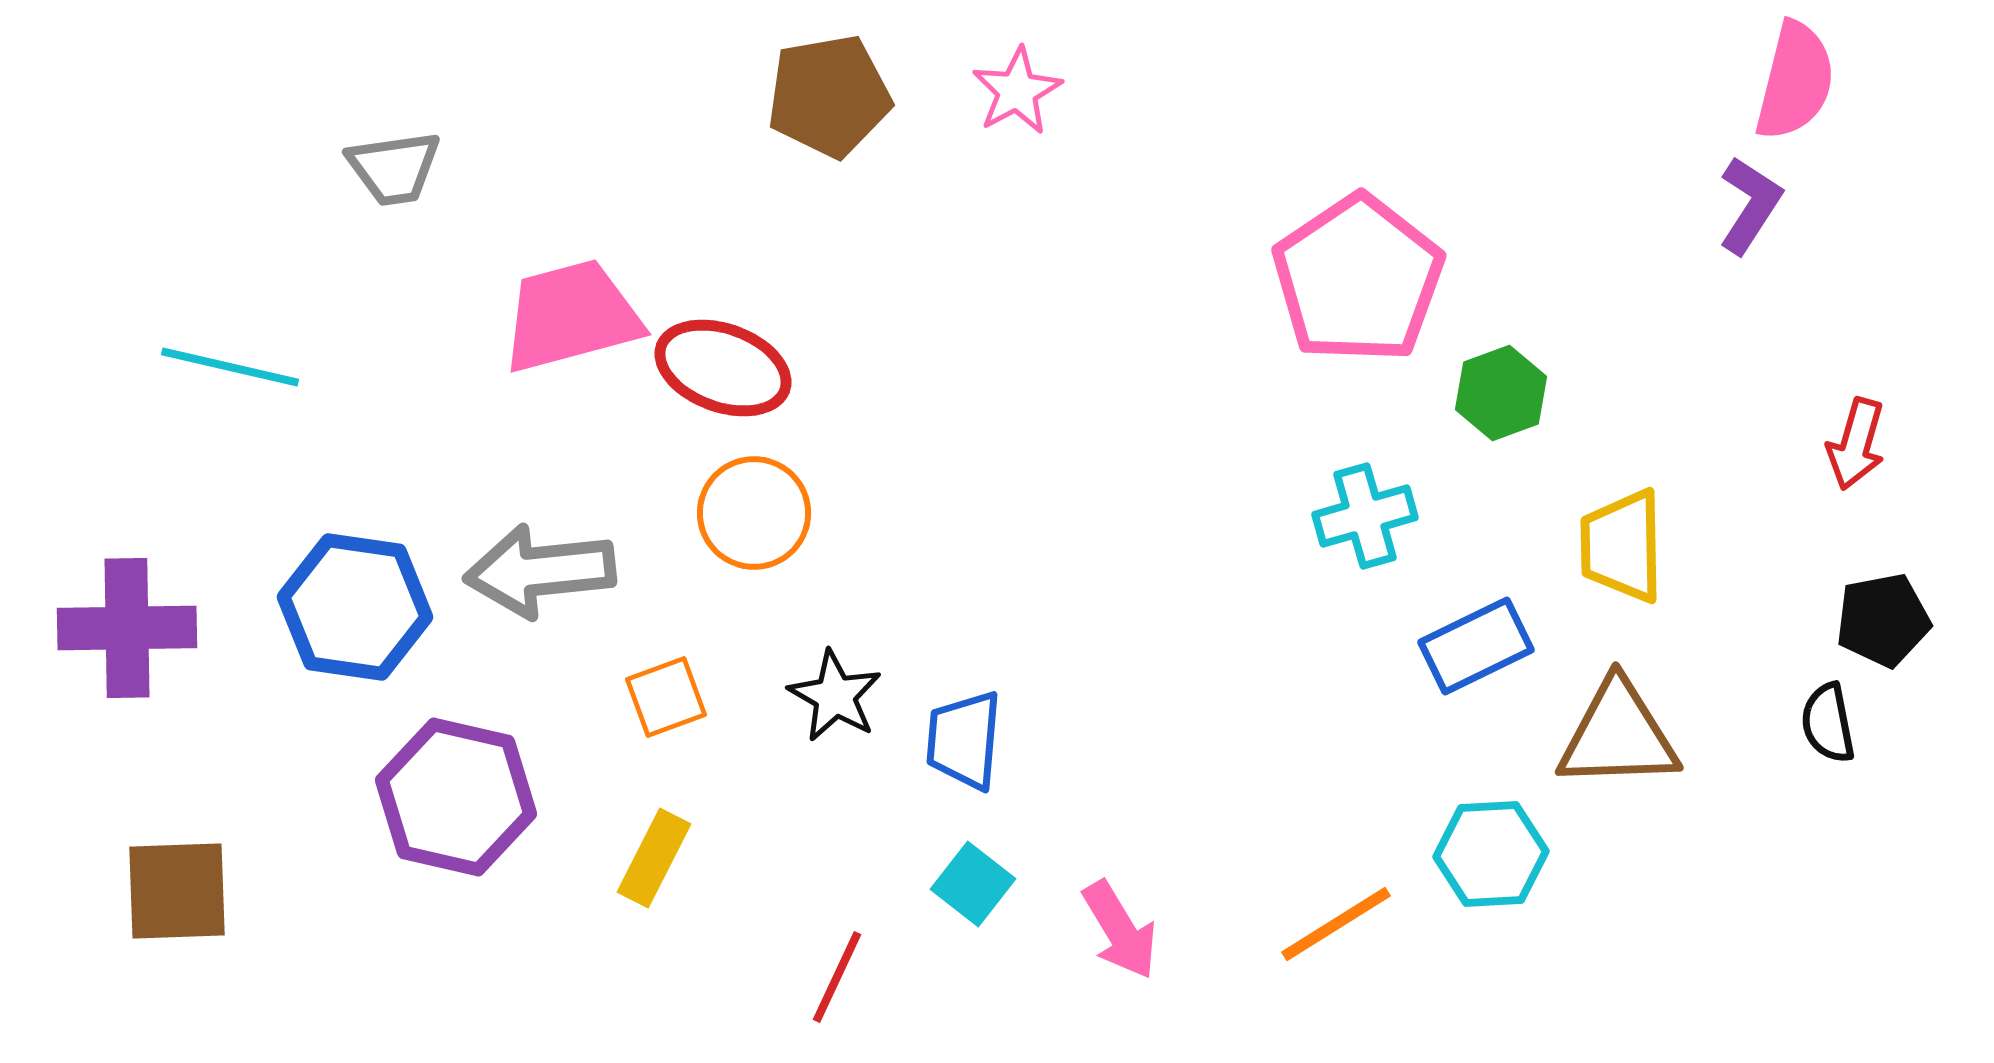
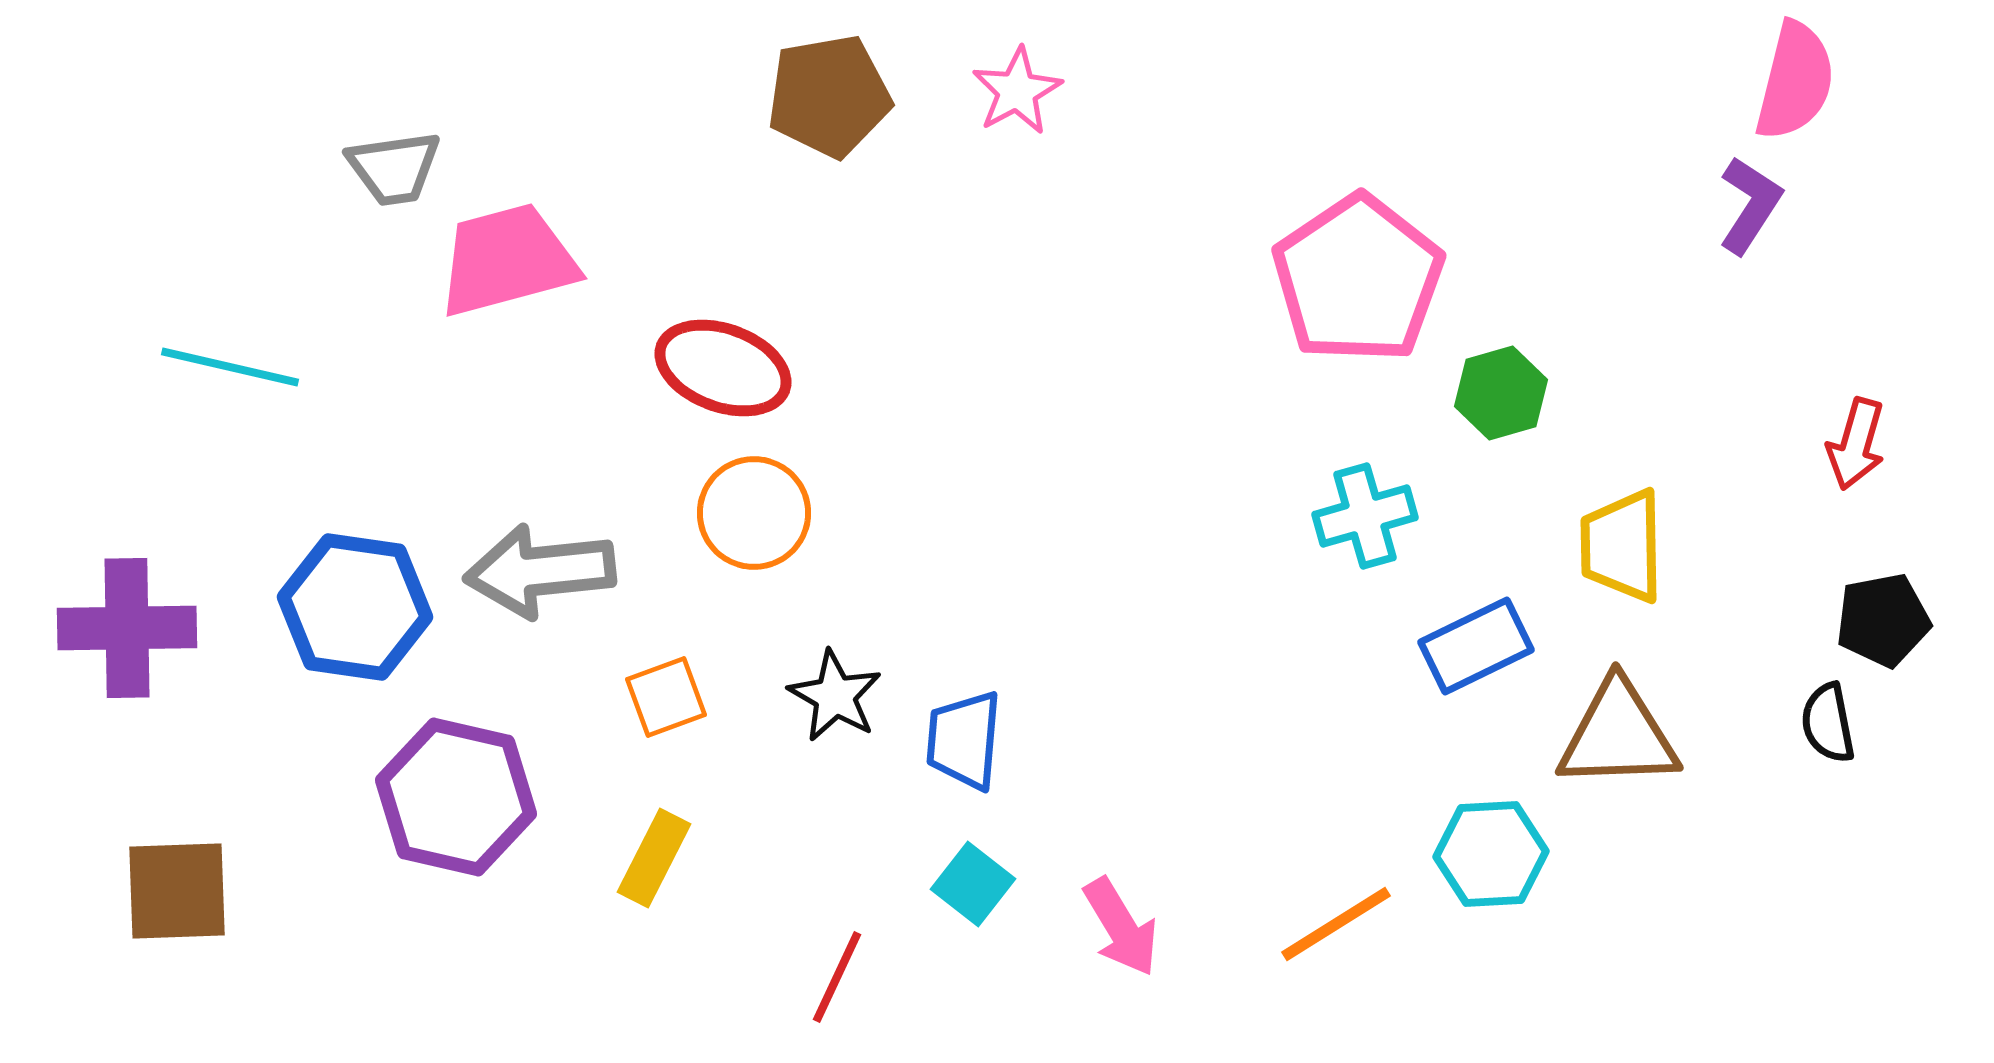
pink trapezoid: moved 64 px left, 56 px up
green hexagon: rotated 4 degrees clockwise
pink arrow: moved 1 px right, 3 px up
